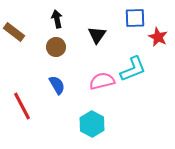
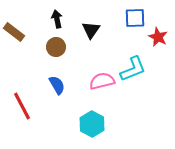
black triangle: moved 6 px left, 5 px up
